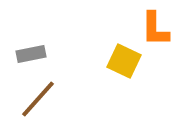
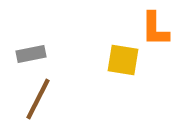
yellow square: moved 1 px left, 1 px up; rotated 16 degrees counterclockwise
brown line: rotated 15 degrees counterclockwise
